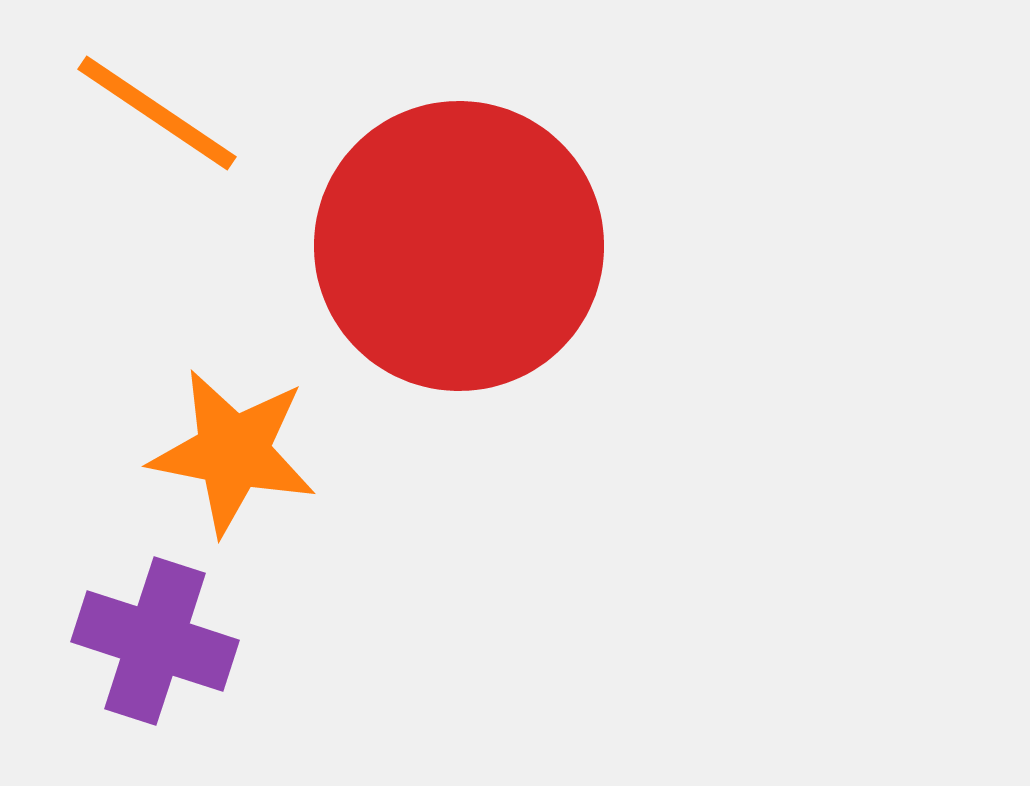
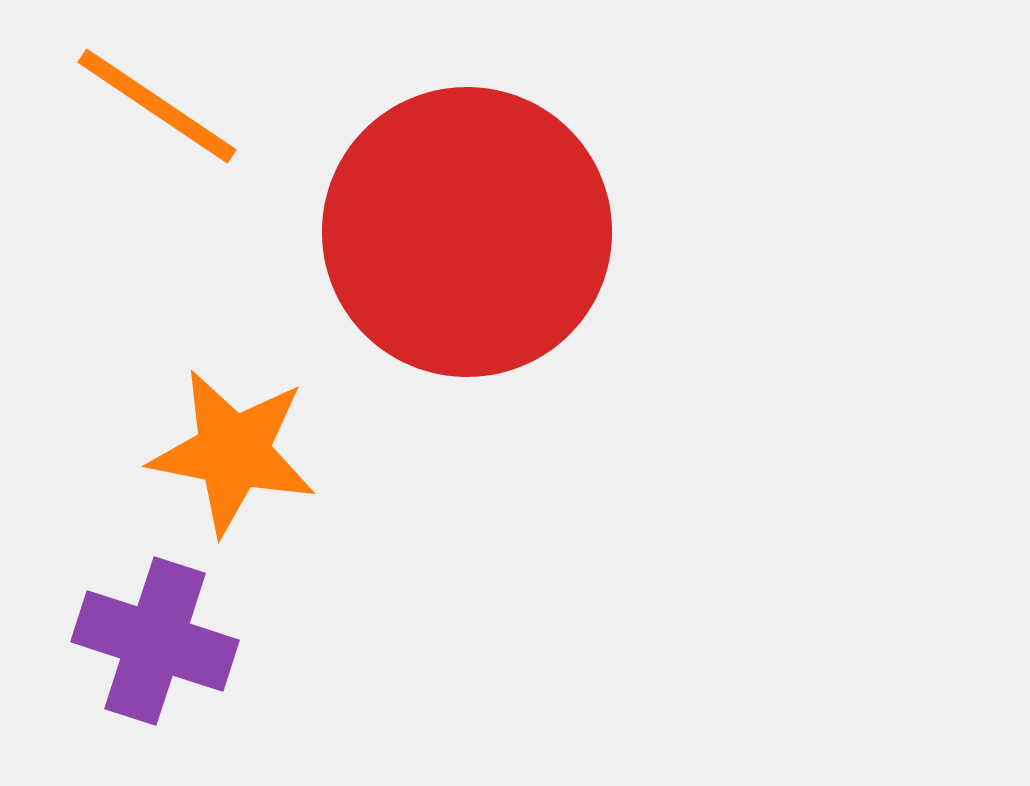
orange line: moved 7 px up
red circle: moved 8 px right, 14 px up
